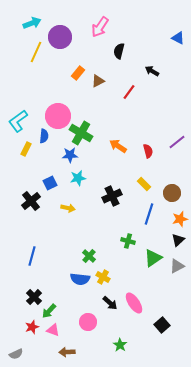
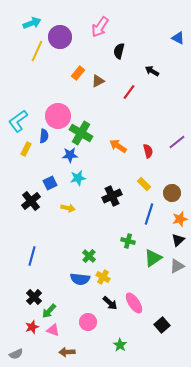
yellow line at (36, 52): moved 1 px right, 1 px up
